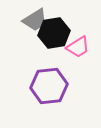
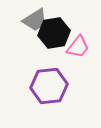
pink trapezoid: rotated 20 degrees counterclockwise
